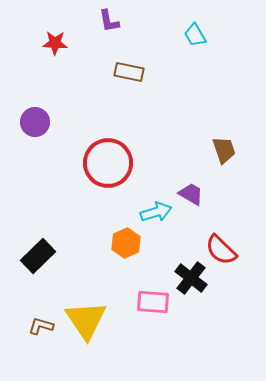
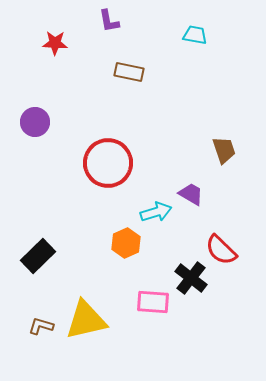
cyan trapezoid: rotated 130 degrees clockwise
yellow triangle: rotated 51 degrees clockwise
